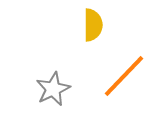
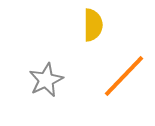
gray star: moved 7 px left, 9 px up
